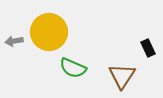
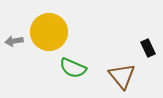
brown triangle: rotated 12 degrees counterclockwise
